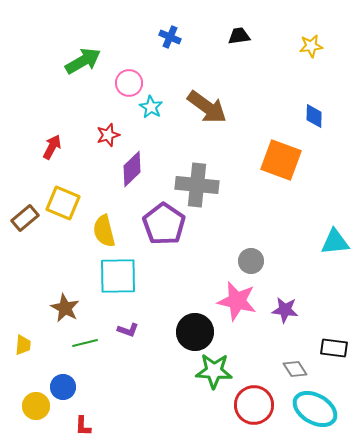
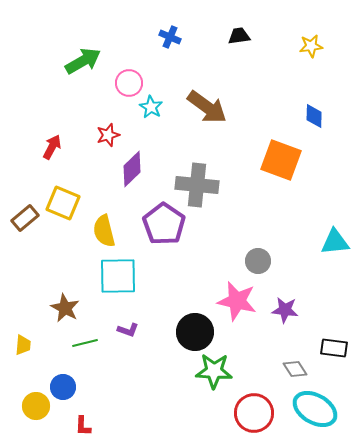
gray circle: moved 7 px right
red circle: moved 8 px down
